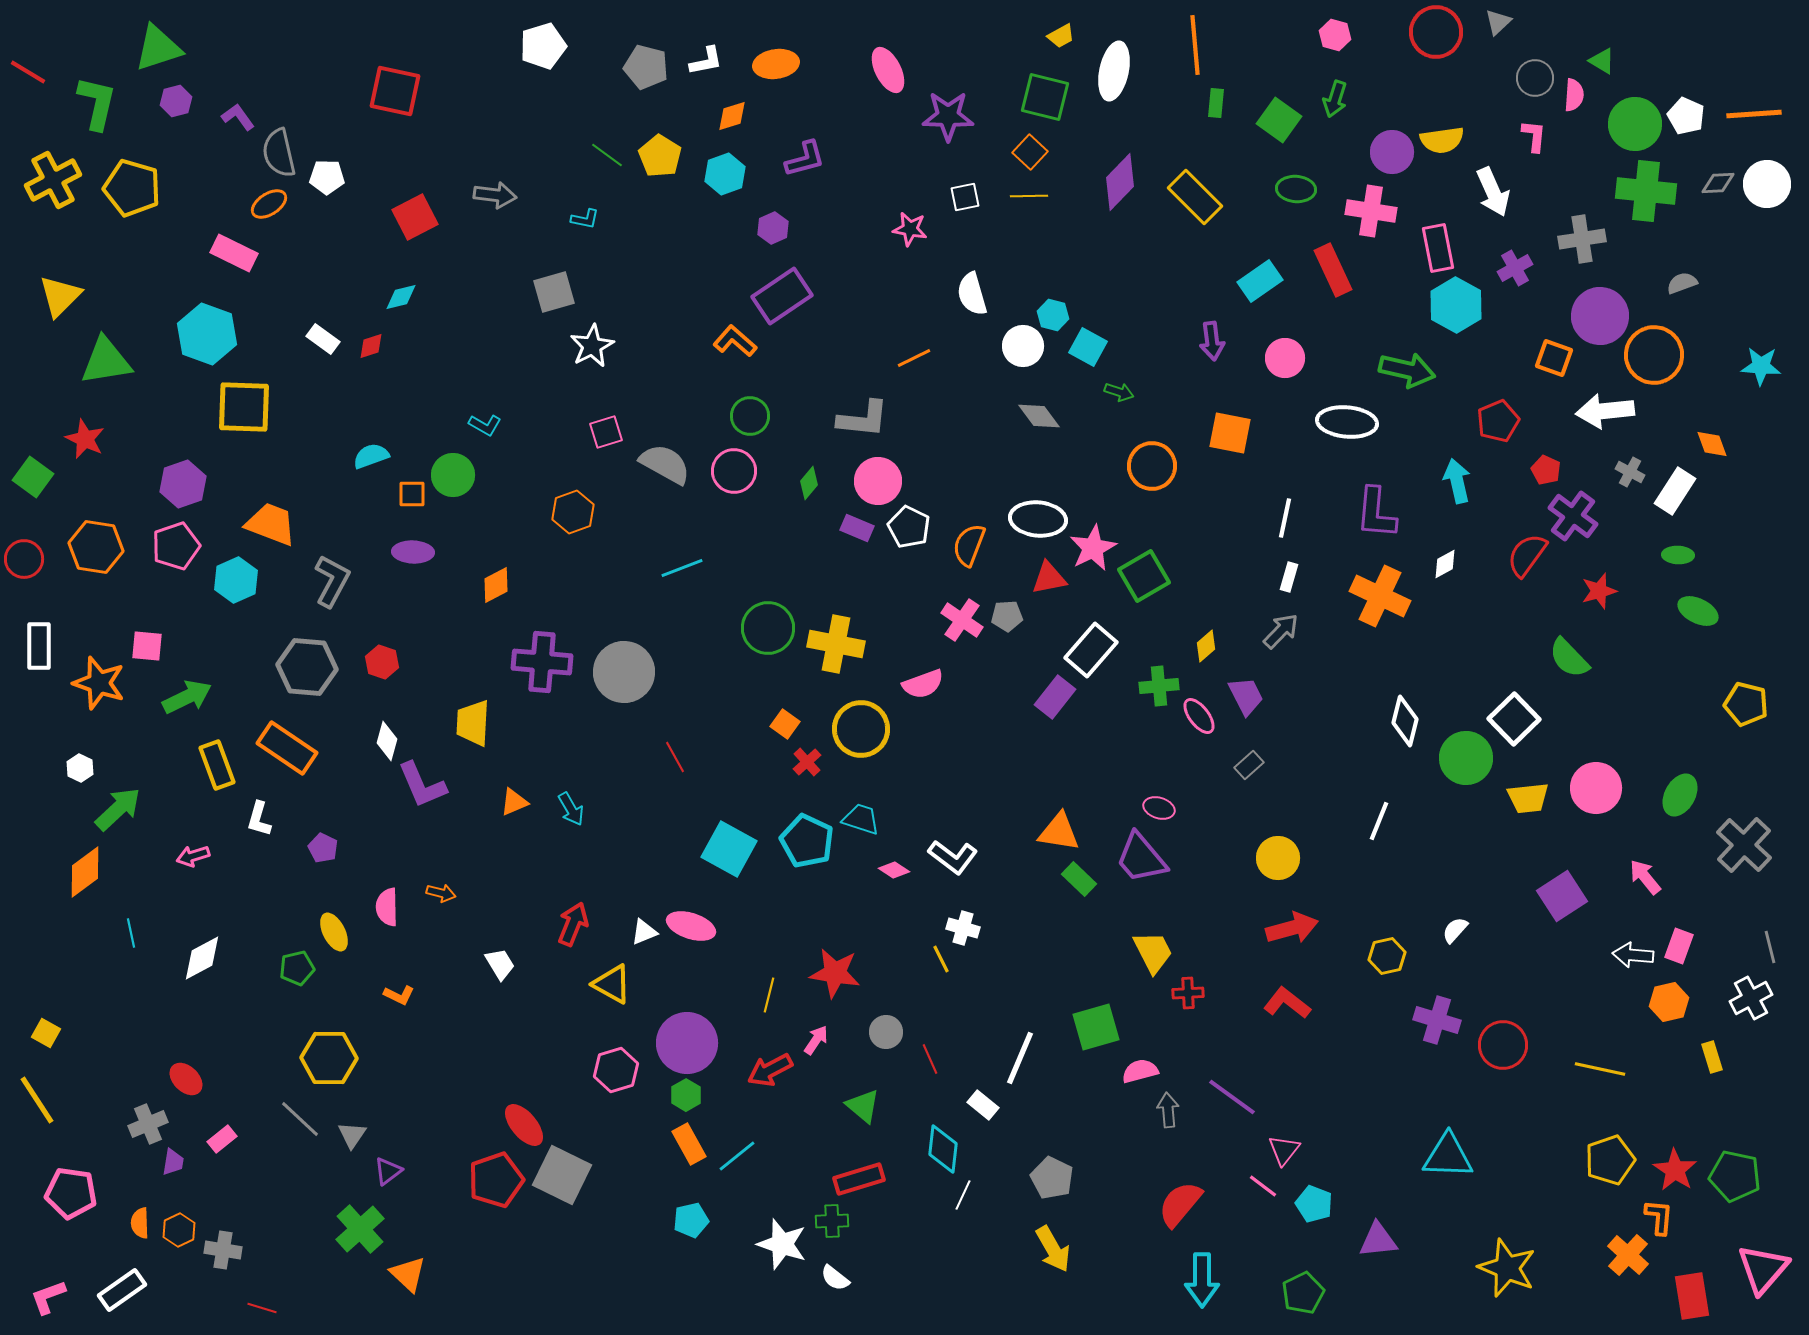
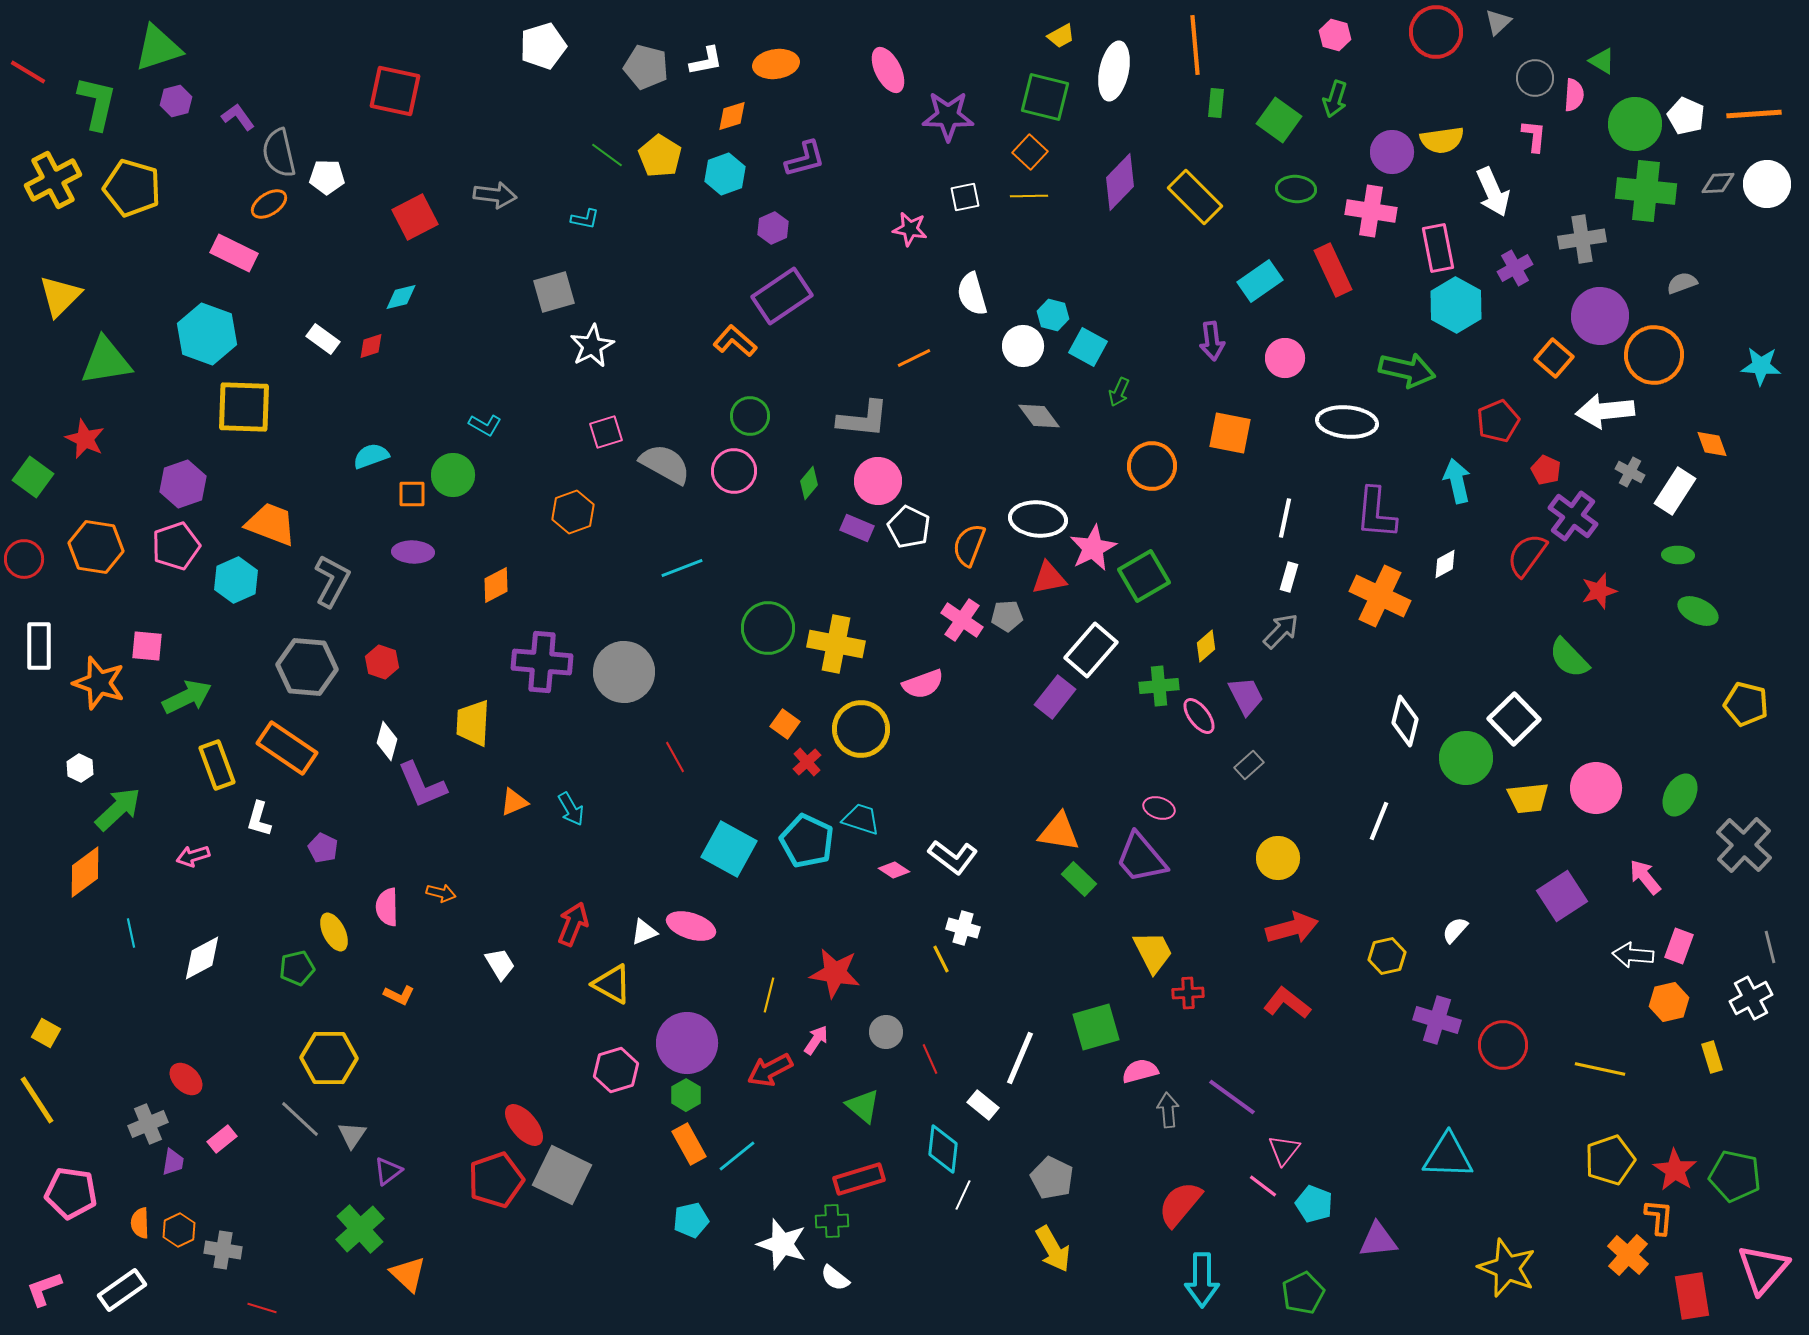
orange square at (1554, 358): rotated 21 degrees clockwise
green arrow at (1119, 392): rotated 96 degrees clockwise
pink L-shape at (48, 1297): moved 4 px left, 8 px up
